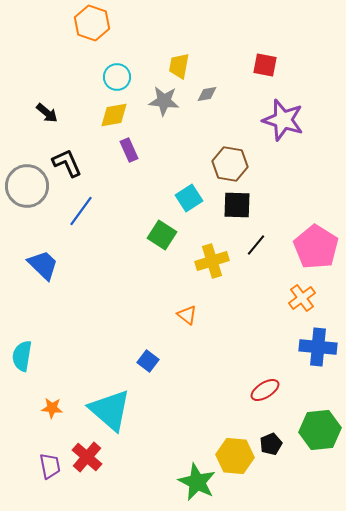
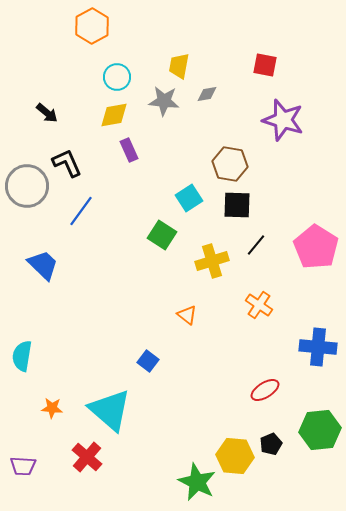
orange hexagon: moved 3 px down; rotated 12 degrees clockwise
orange cross: moved 43 px left, 7 px down; rotated 20 degrees counterclockwise
purple trapezoid: moved 27 px left; rotated 104 degrees clockwise
